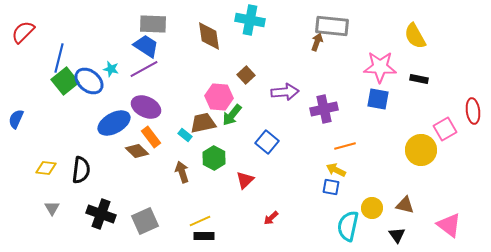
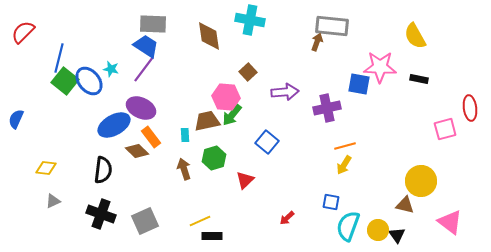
purple line at (144, 69): rotated 24 degrees counterclockwise
brown square at (246, 75): moved 2 px right, 3 px up
green square at (65, 81): rotated 12 degrees counterclockwise
blue ellipse at (89, 81): rotated 12 degrees clockwise
pink hexagon at (219, 97): moved 7 px right
blue square at (378, 99): moved 19 px left, 15 px up
purple ellipse at (146, 107): moved 5 px left, 1 px down
purple cross at (324, 109): moved 3 px right, 1 px up
red ellipse at (473, 111): moved 3 px left, 3 px up
blue ellipse at (114, 123): moved 2 px down
brown trapezoid at (203, 123): moved 4 px right, 2 px up
pink square at (445, 129): rotated 15 degrees clockwise
cyan rectangle at (185, 135): rotated 48 degrees clockwise
yellow circle at (421, 150): moved 31 px down
green hexagon at (214, 158): rotated 15 degrees clockwise
black semicircle at (81, 170): moved 22 px right
yellow arrow at (336, 170): moved 8 px right, 5 px up; rotated 84 degrees counterclockwise
brown arrow at (182, 172): moved 2 px right, 3 px up
blue square at (331, 187): moved 15 px down
gray triangle at (52, 208): moved 1 px right, 7 px up; rotated 35 degrees clockwise
yellow circle at (372, 208): moved 6 px right, 22 px down
red arrow at (271, 218): moved 16 px right
pink triangle at (449, 225): moved 1 px right, 3 px up
cyan semicircle at (348, 226): rotated 8 degrees clockwise
black rectangle at (204, 236): moved 8 px right
